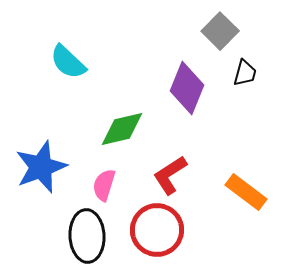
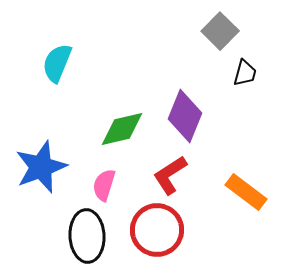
cyan semicircle: moved 11 px left, 1 px down; rotated 69 degrees clockwise
purple diamond: moved 2 px left, 28 px down
